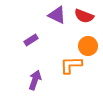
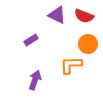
orange circle: moved 2 px up
